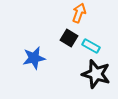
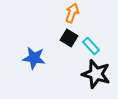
orange arrow: moved 7 px left
cyan rectangle: rotated 18 degrees clockwise
blue star: rotated 20 degrees clockwise
